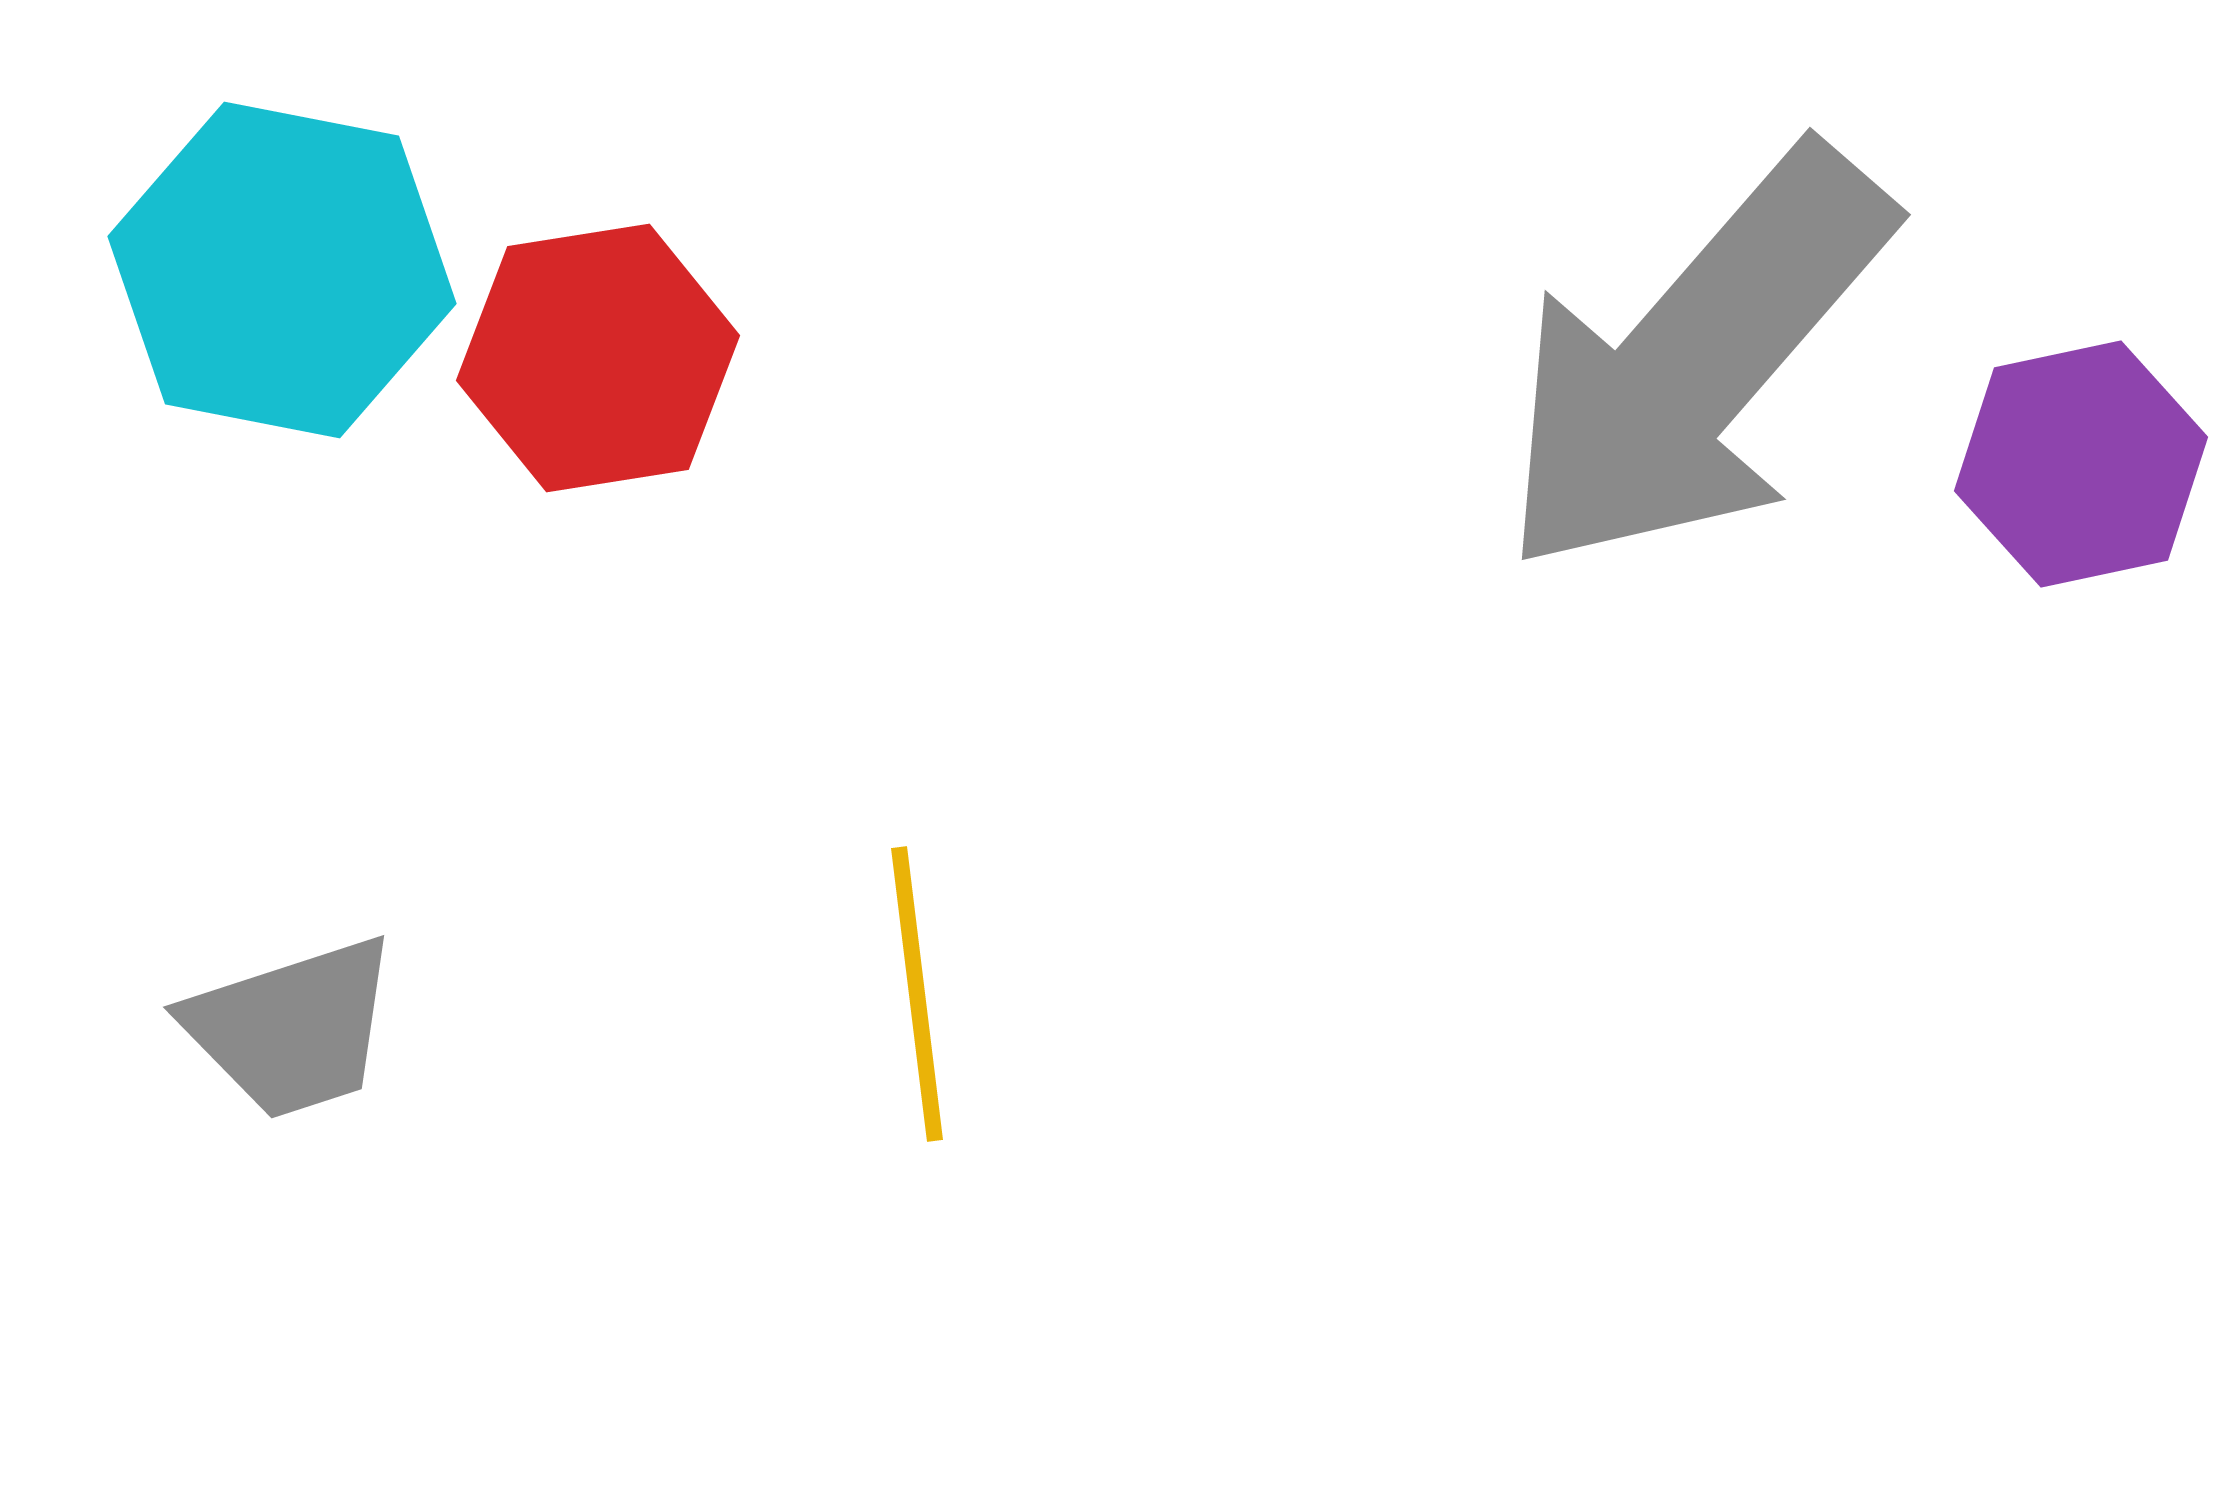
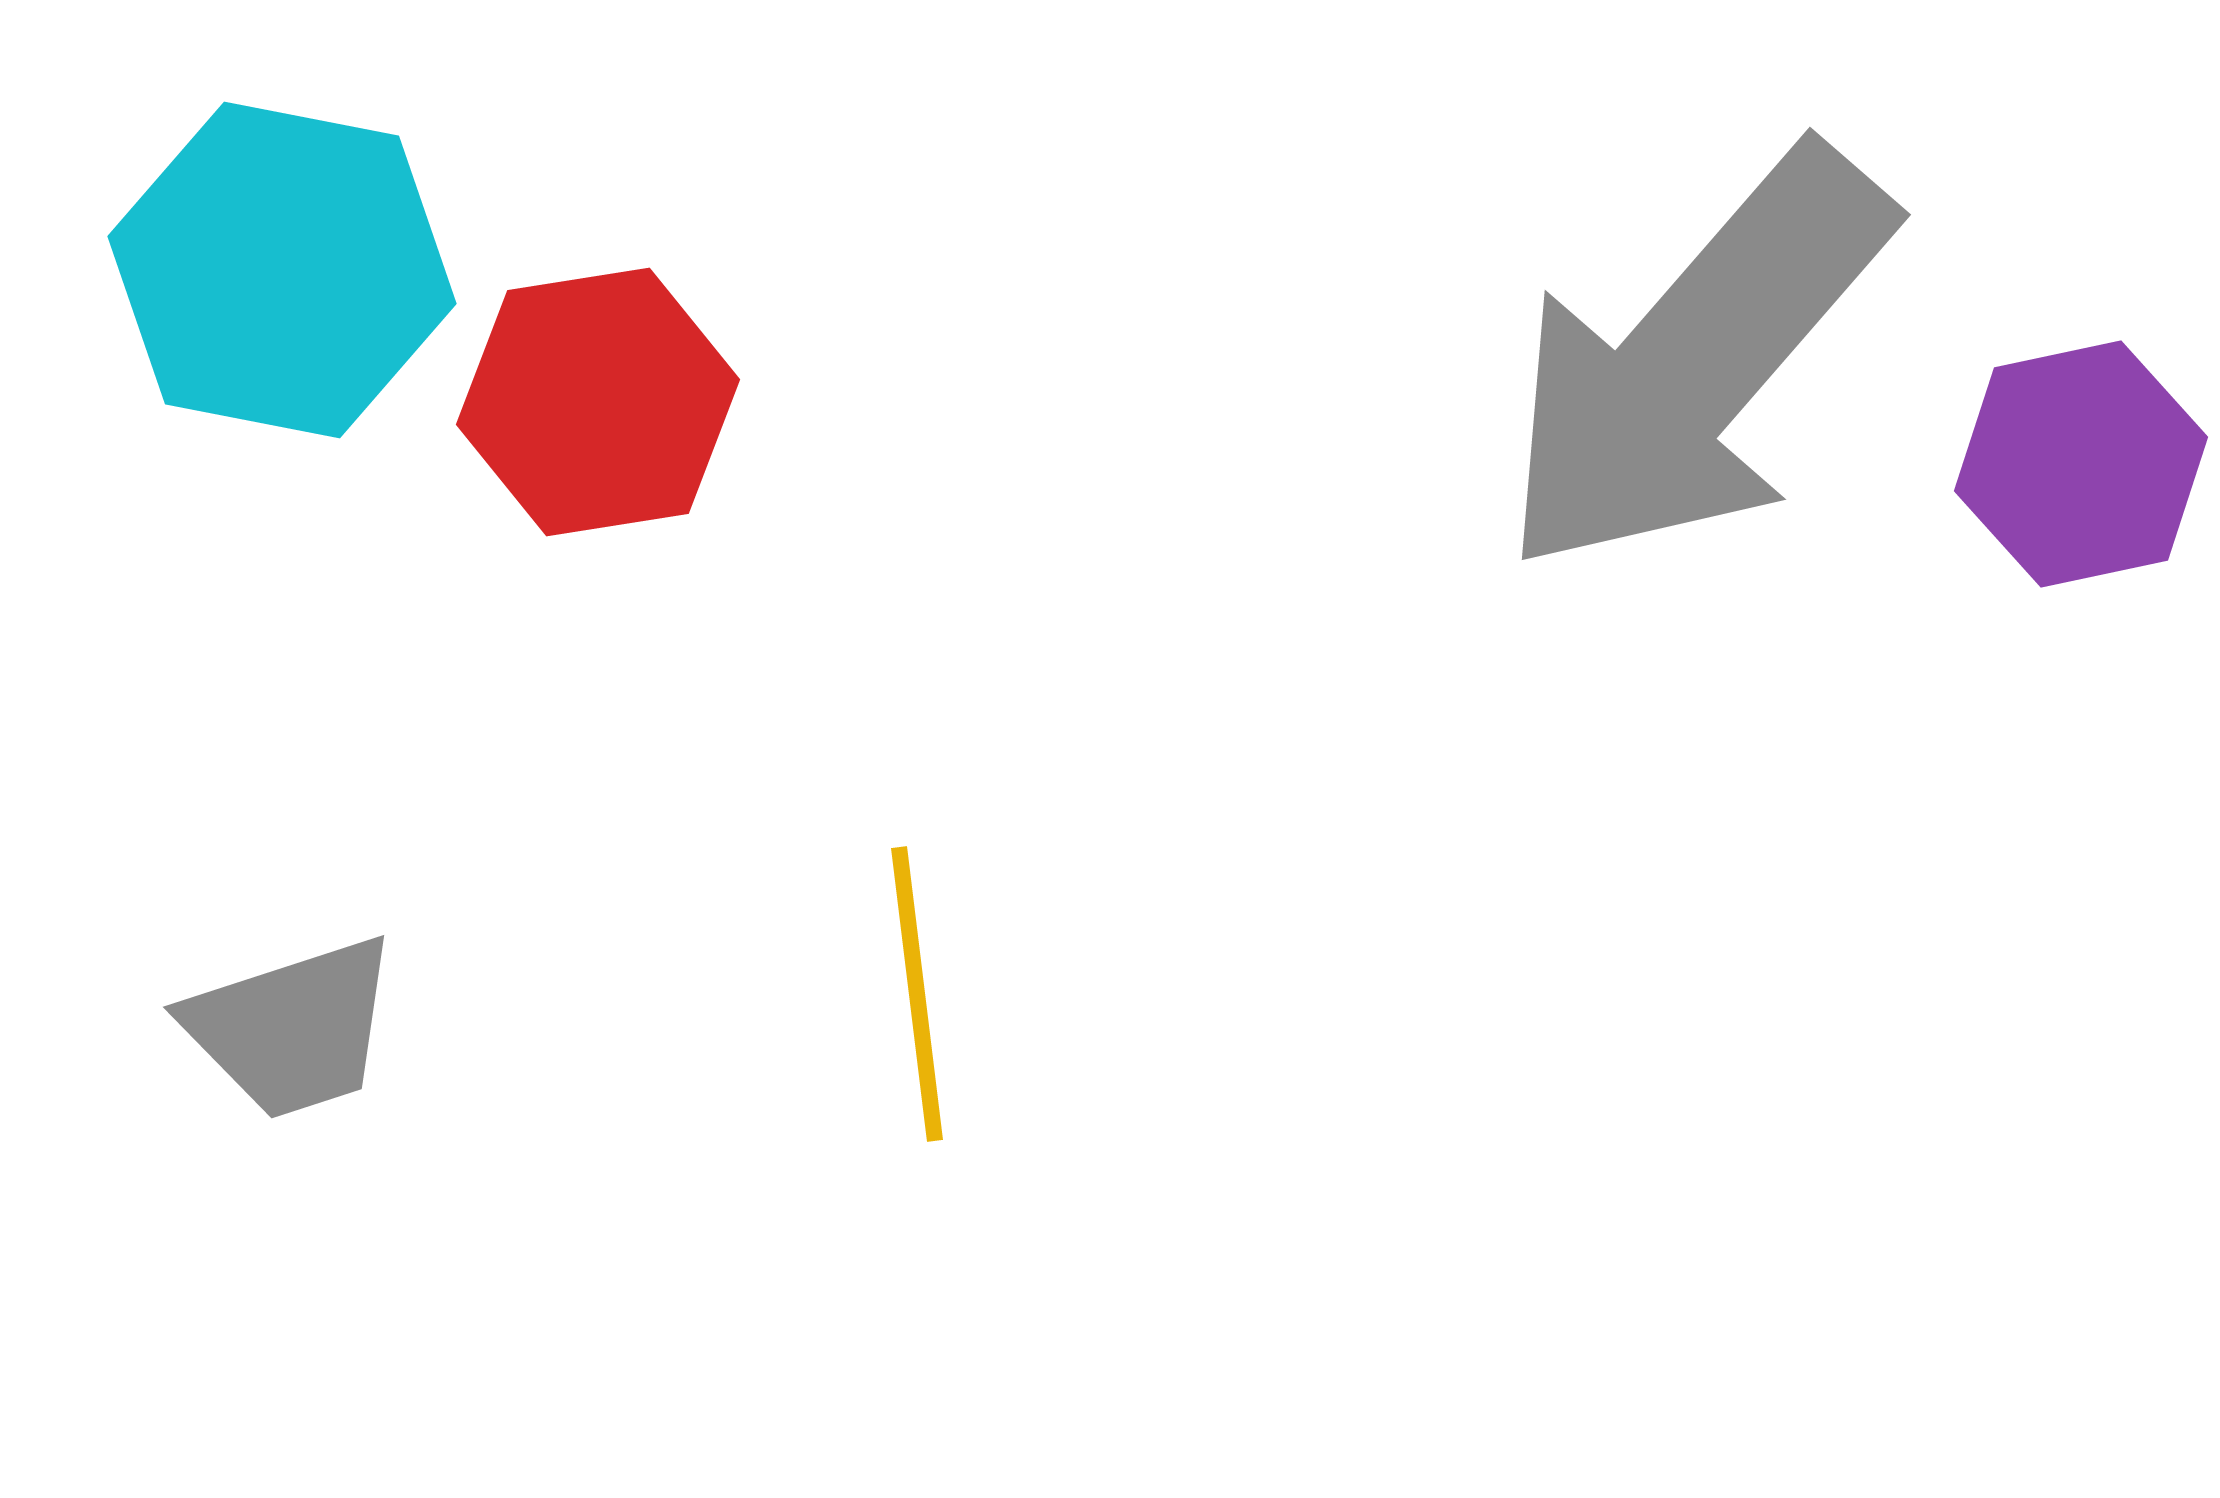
red hexagon: moved 44 px down
